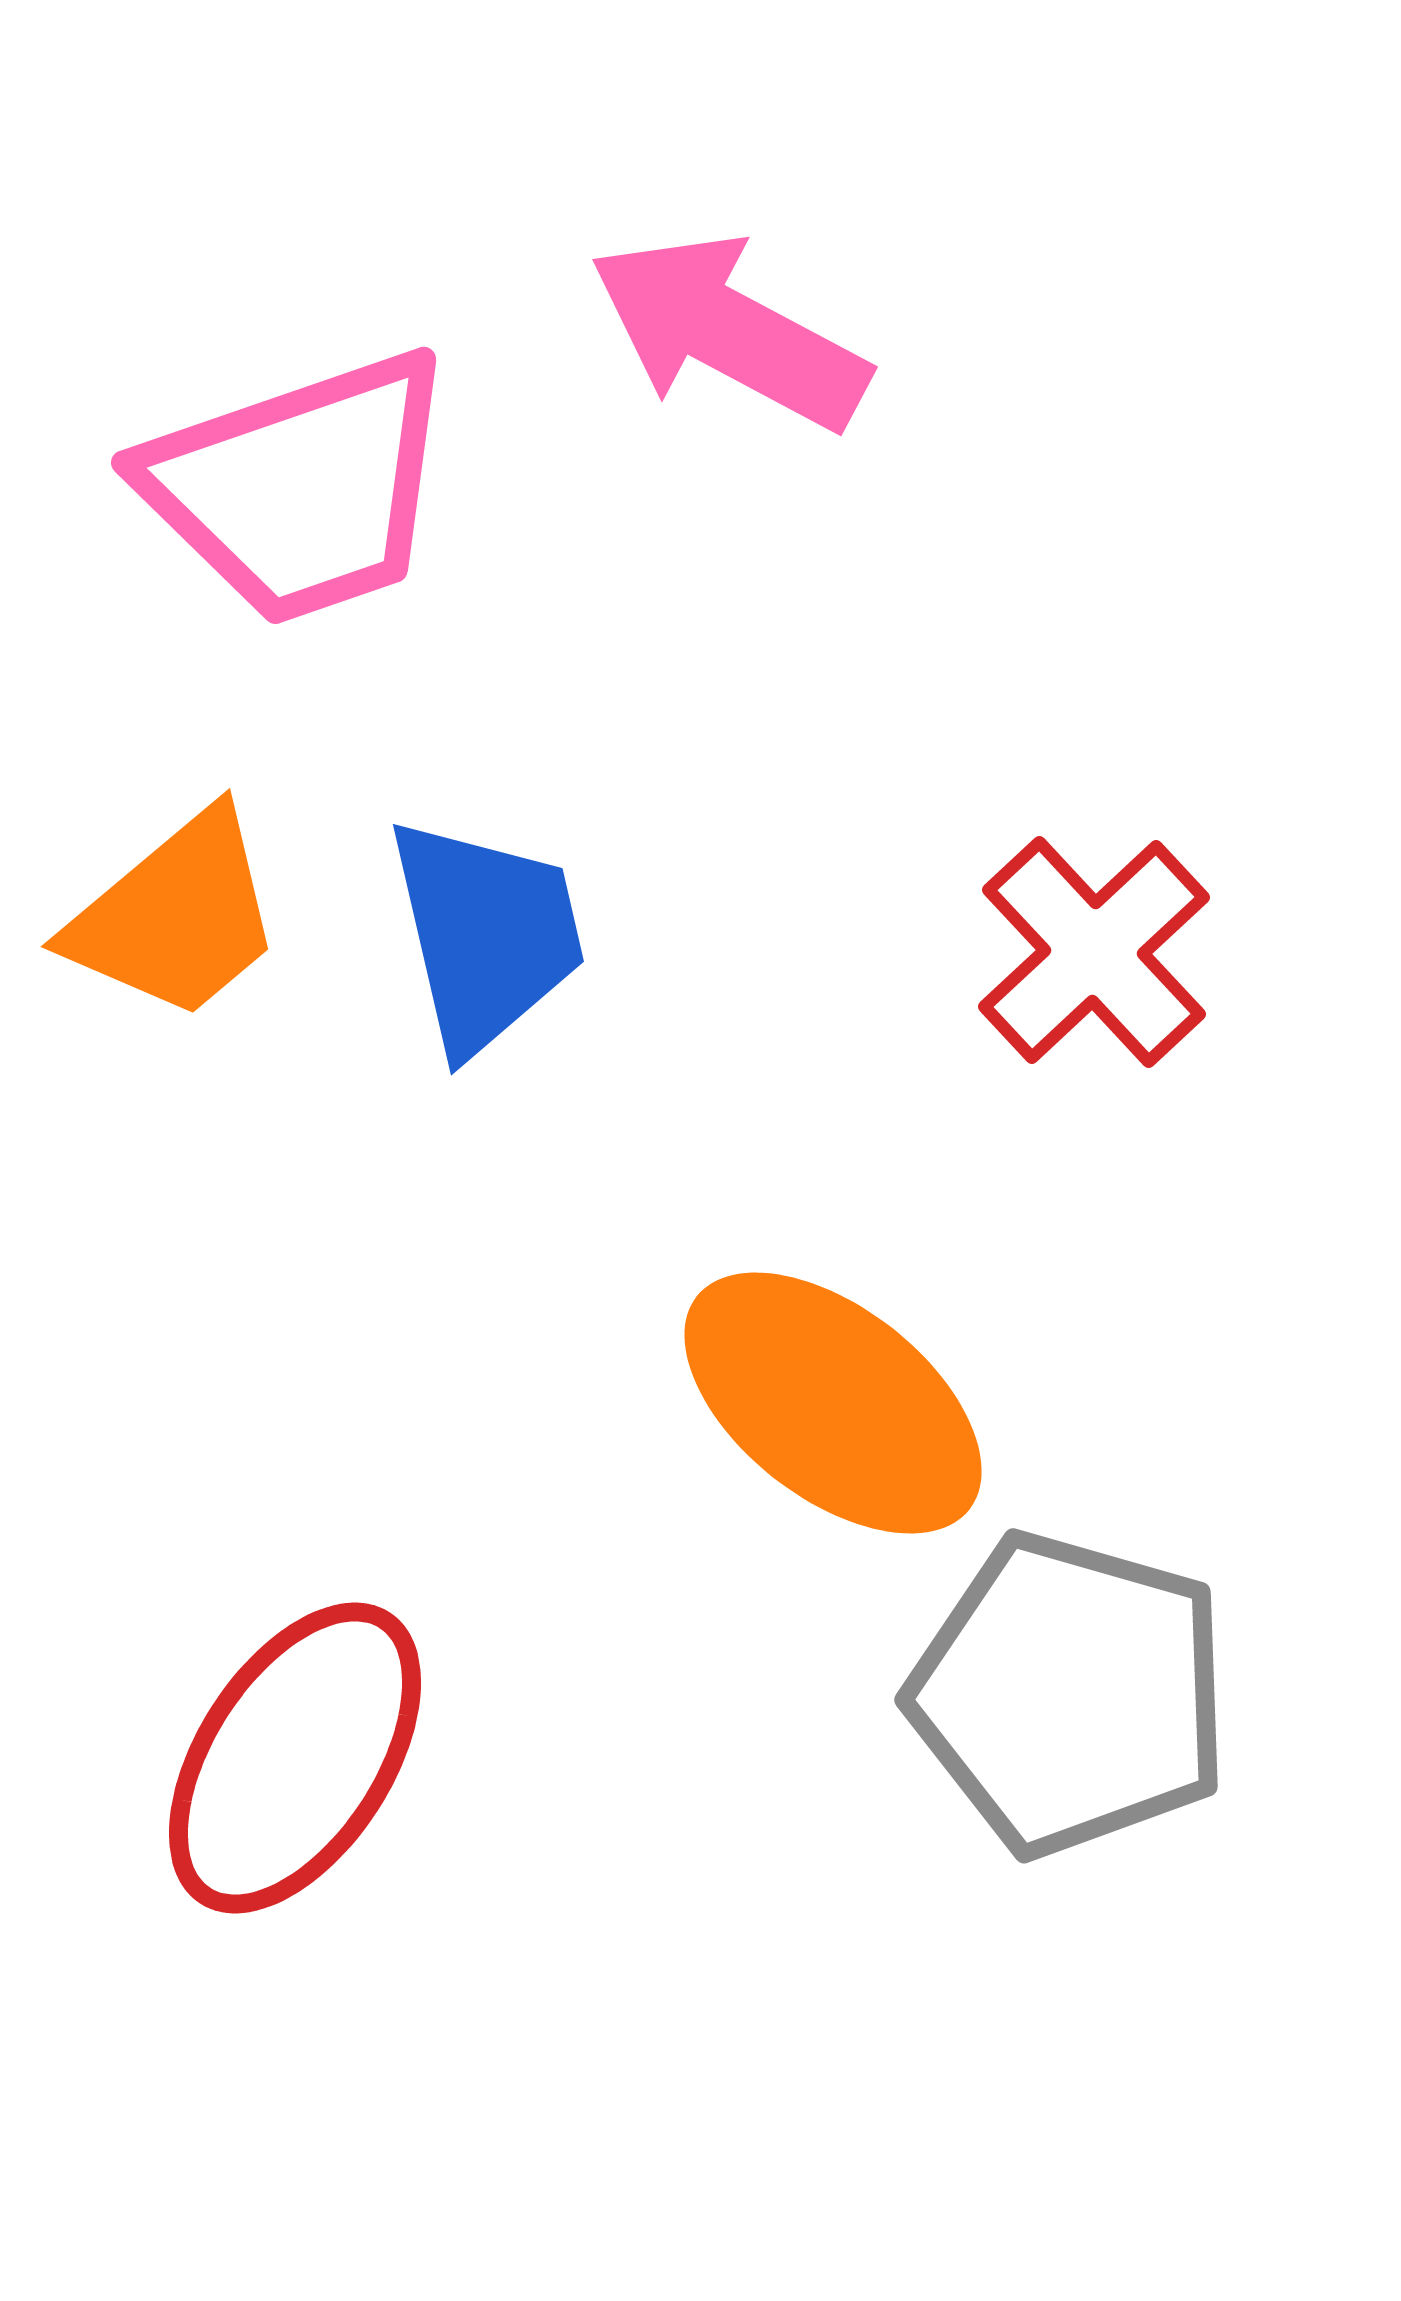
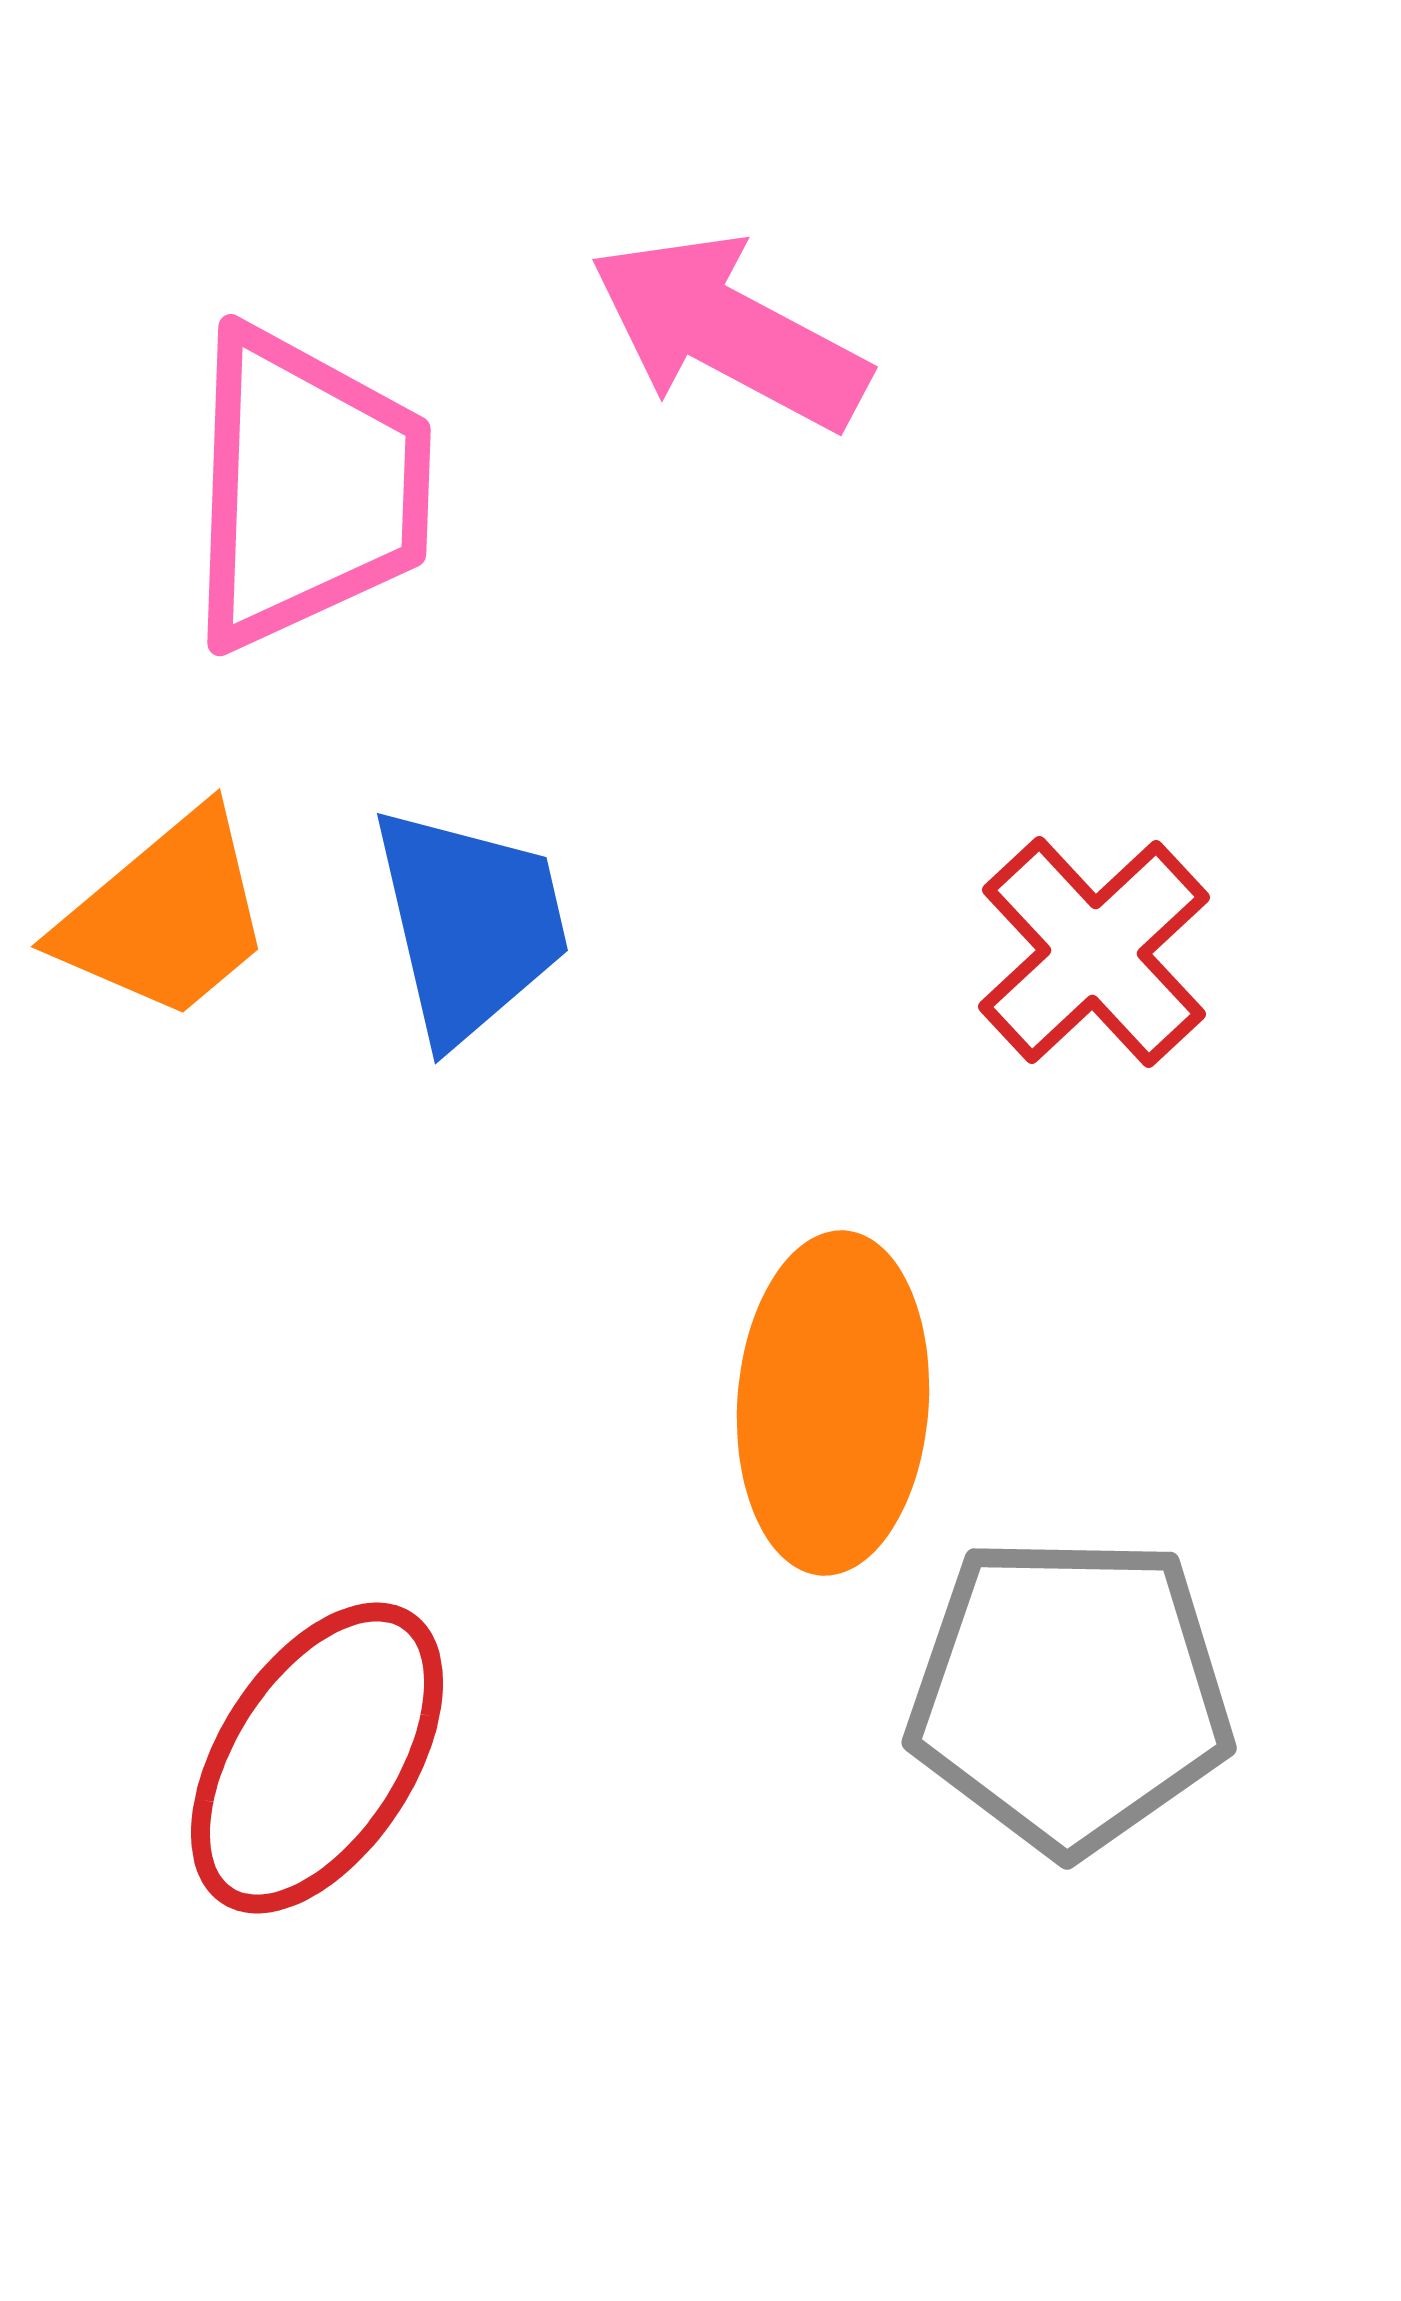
pink trapezoid: moved 7 px right; rotated 69 degrees counterclockwise
orange trapezoid: moved 10 px left
blue trapezoid: moved 16 px left, 11 px up
orange ellipse: rotated 56 degrees clockwise
gray pentagon: rotated 15 degrees counterclockwise
red ellipse: moved 22 px right
